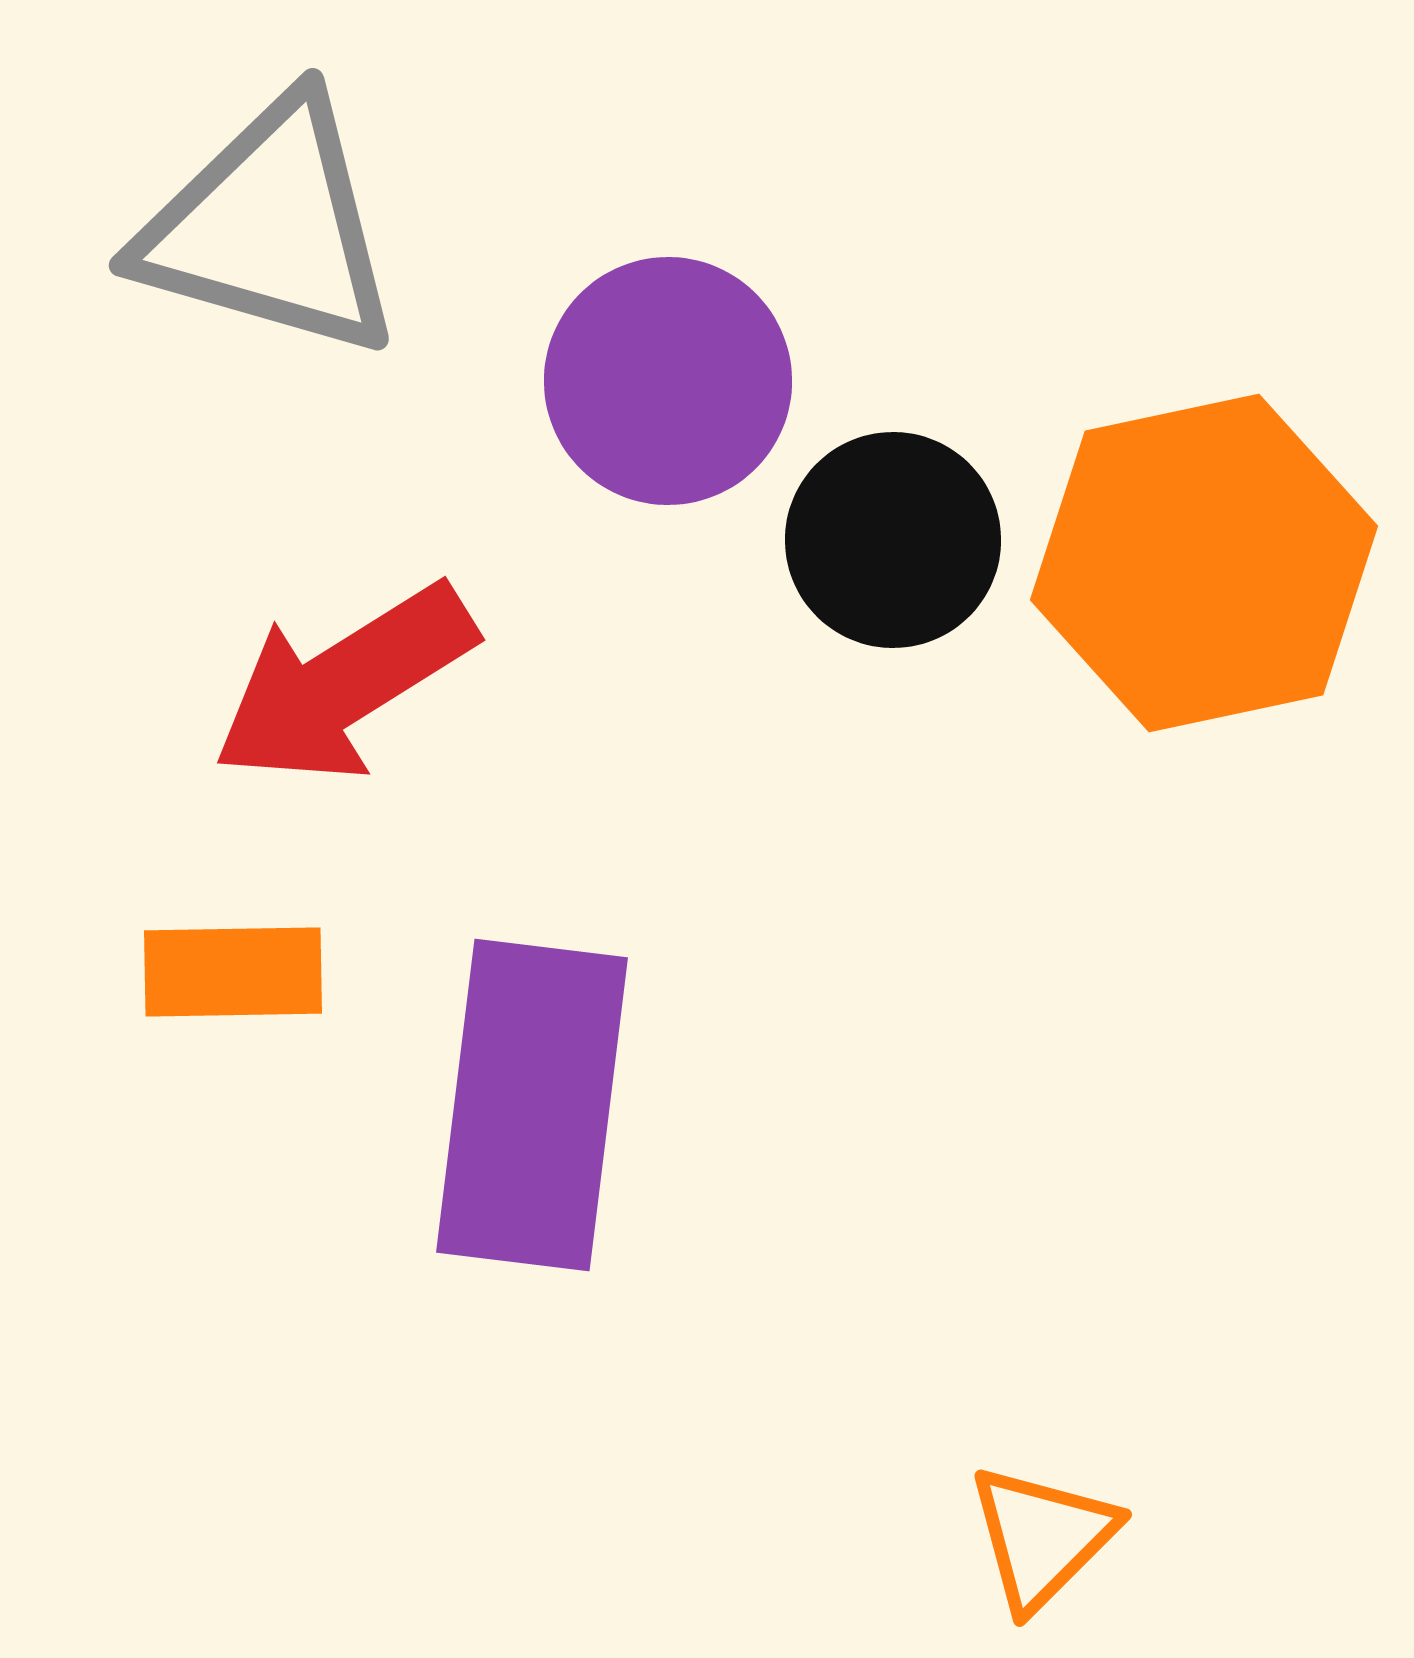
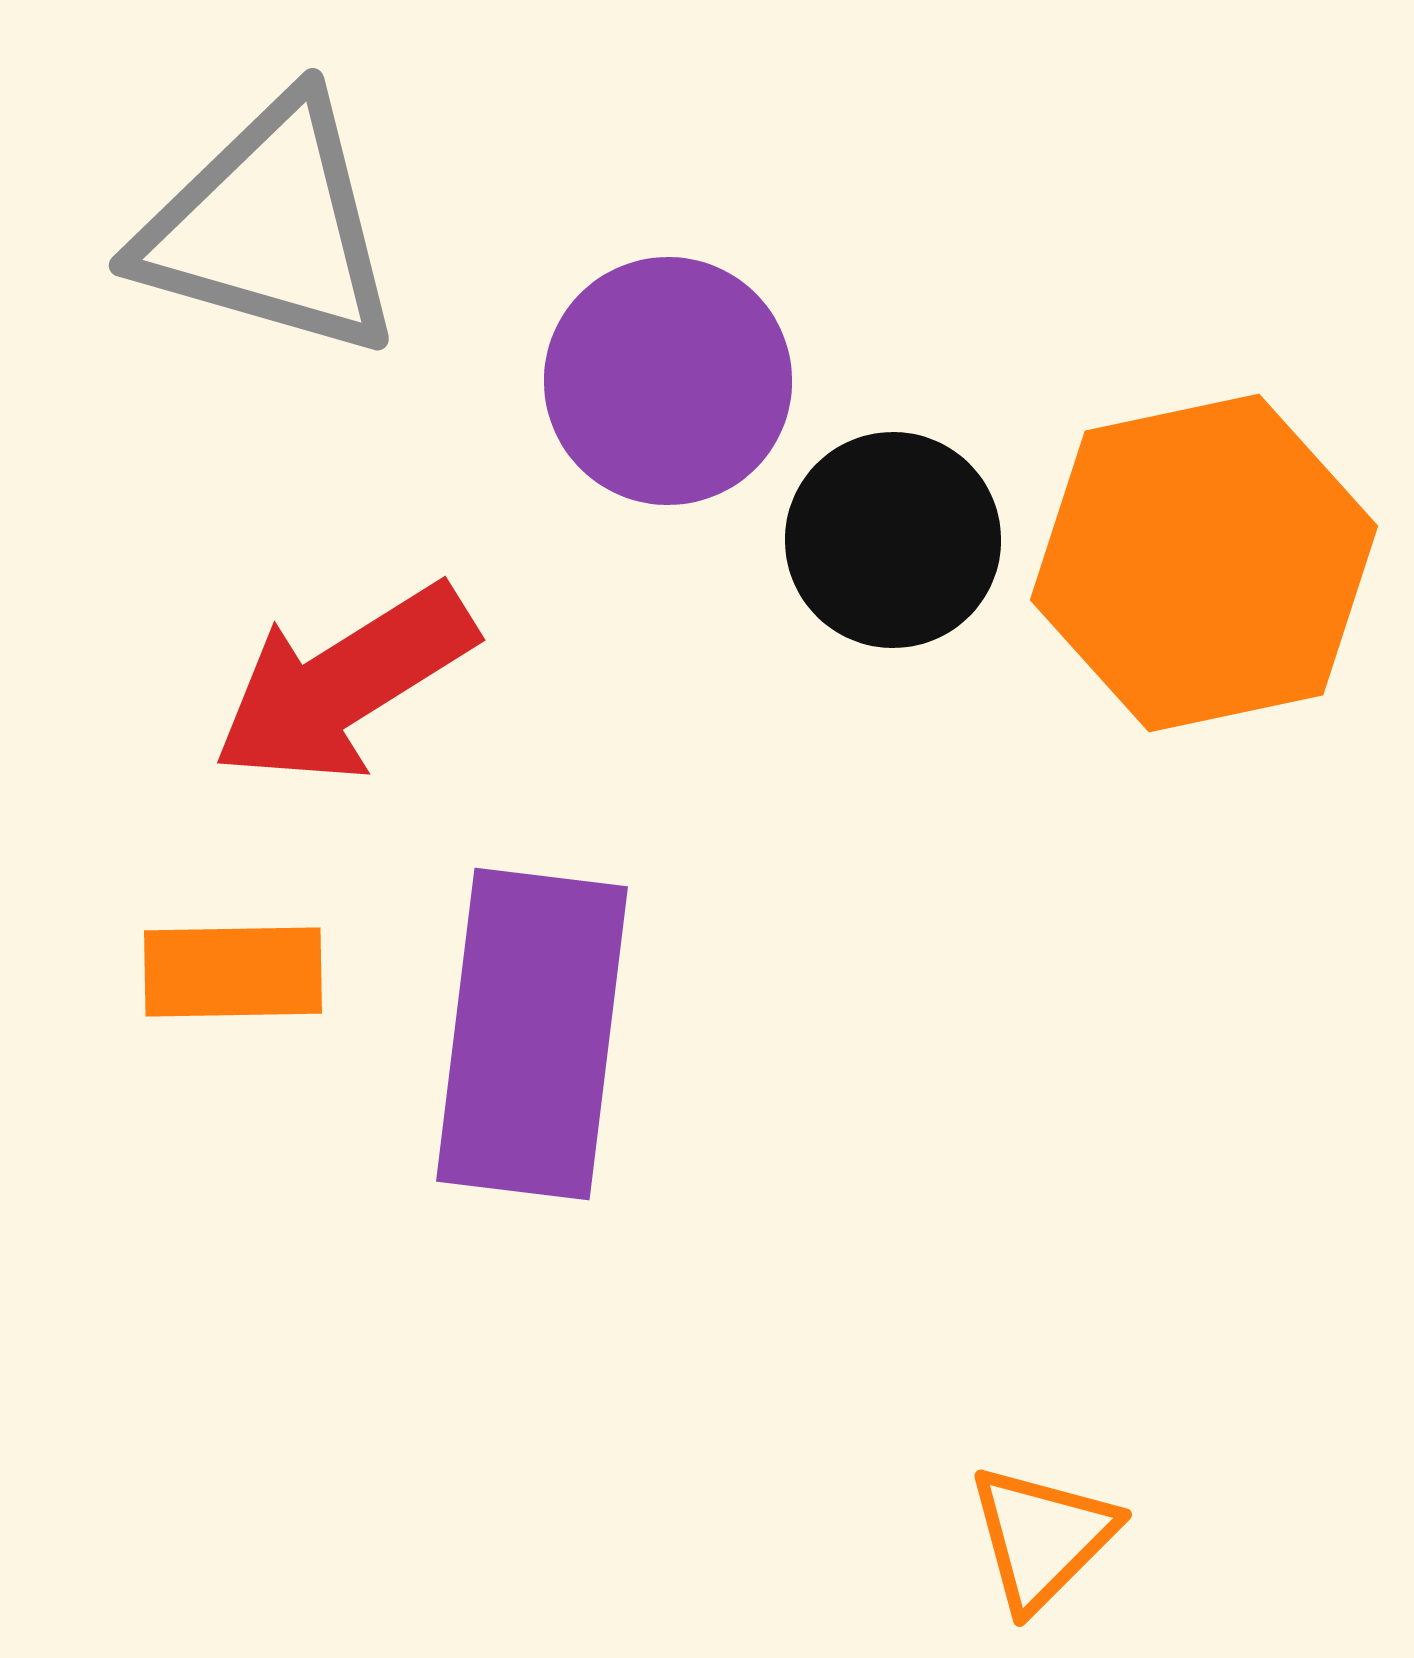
purple rectangle: moved 71 px up
